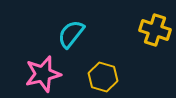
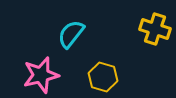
yellow cross: moved 1 px up
pink star: moved 2 px left, 1 px down
